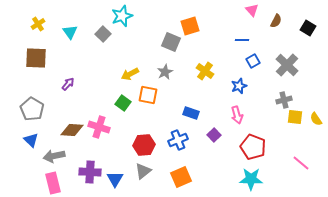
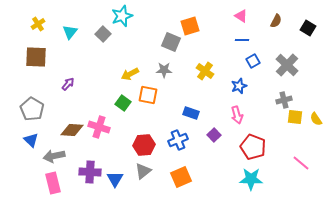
pink triangle at (252, 10): moved 11 px left, 6 px down; rotated 16 degrees counterclockwise
cyan triangle at (70, 32): rotated 14 degrees clockwise
brown square at (36, 58): moved 1 px up
gray star at (165, 72): moved 1 px left, 2 px up; rotated 28 degrees clockwise
